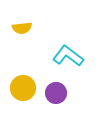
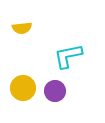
cyan L-shape: rotated 48 degrees counterclockwise
purple circle: moved 1 px left, 2 px up
